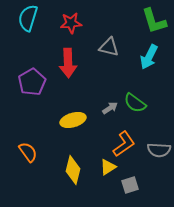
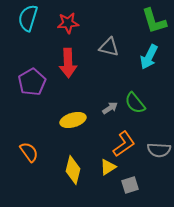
red star: moved 3 px left
green semicircle: rotated 15 degrees clockwise
orange semicircle: moved 1 px right
